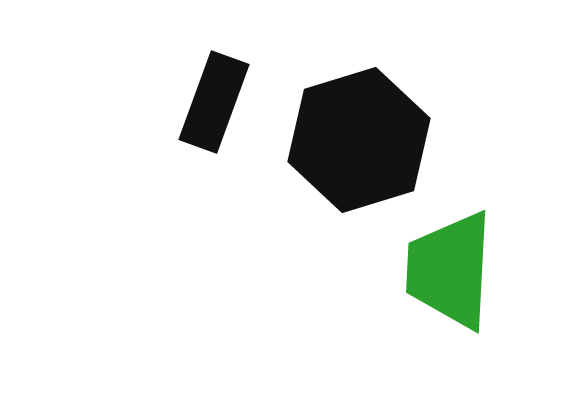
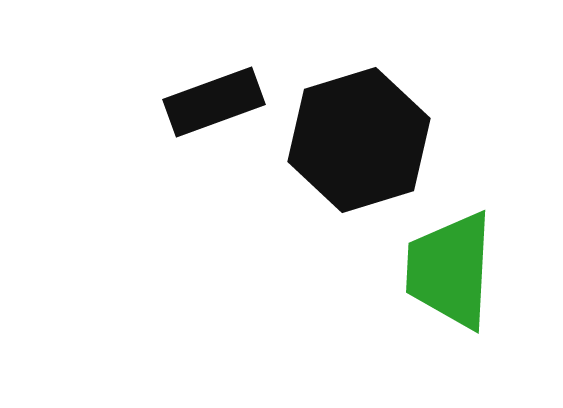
black rectangle: rotated 50 degrees clockwise
